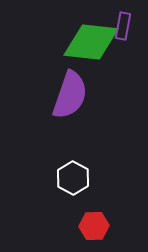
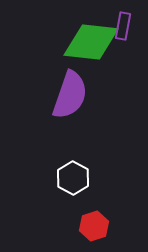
red hexagon: rotated 16 degrees counterclockwise
